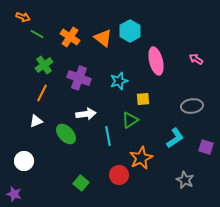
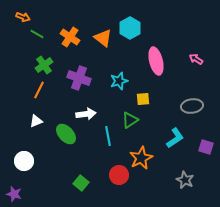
cyan hexagon: moved 3 px up
orange line: moved 3 px left, 3 px up
